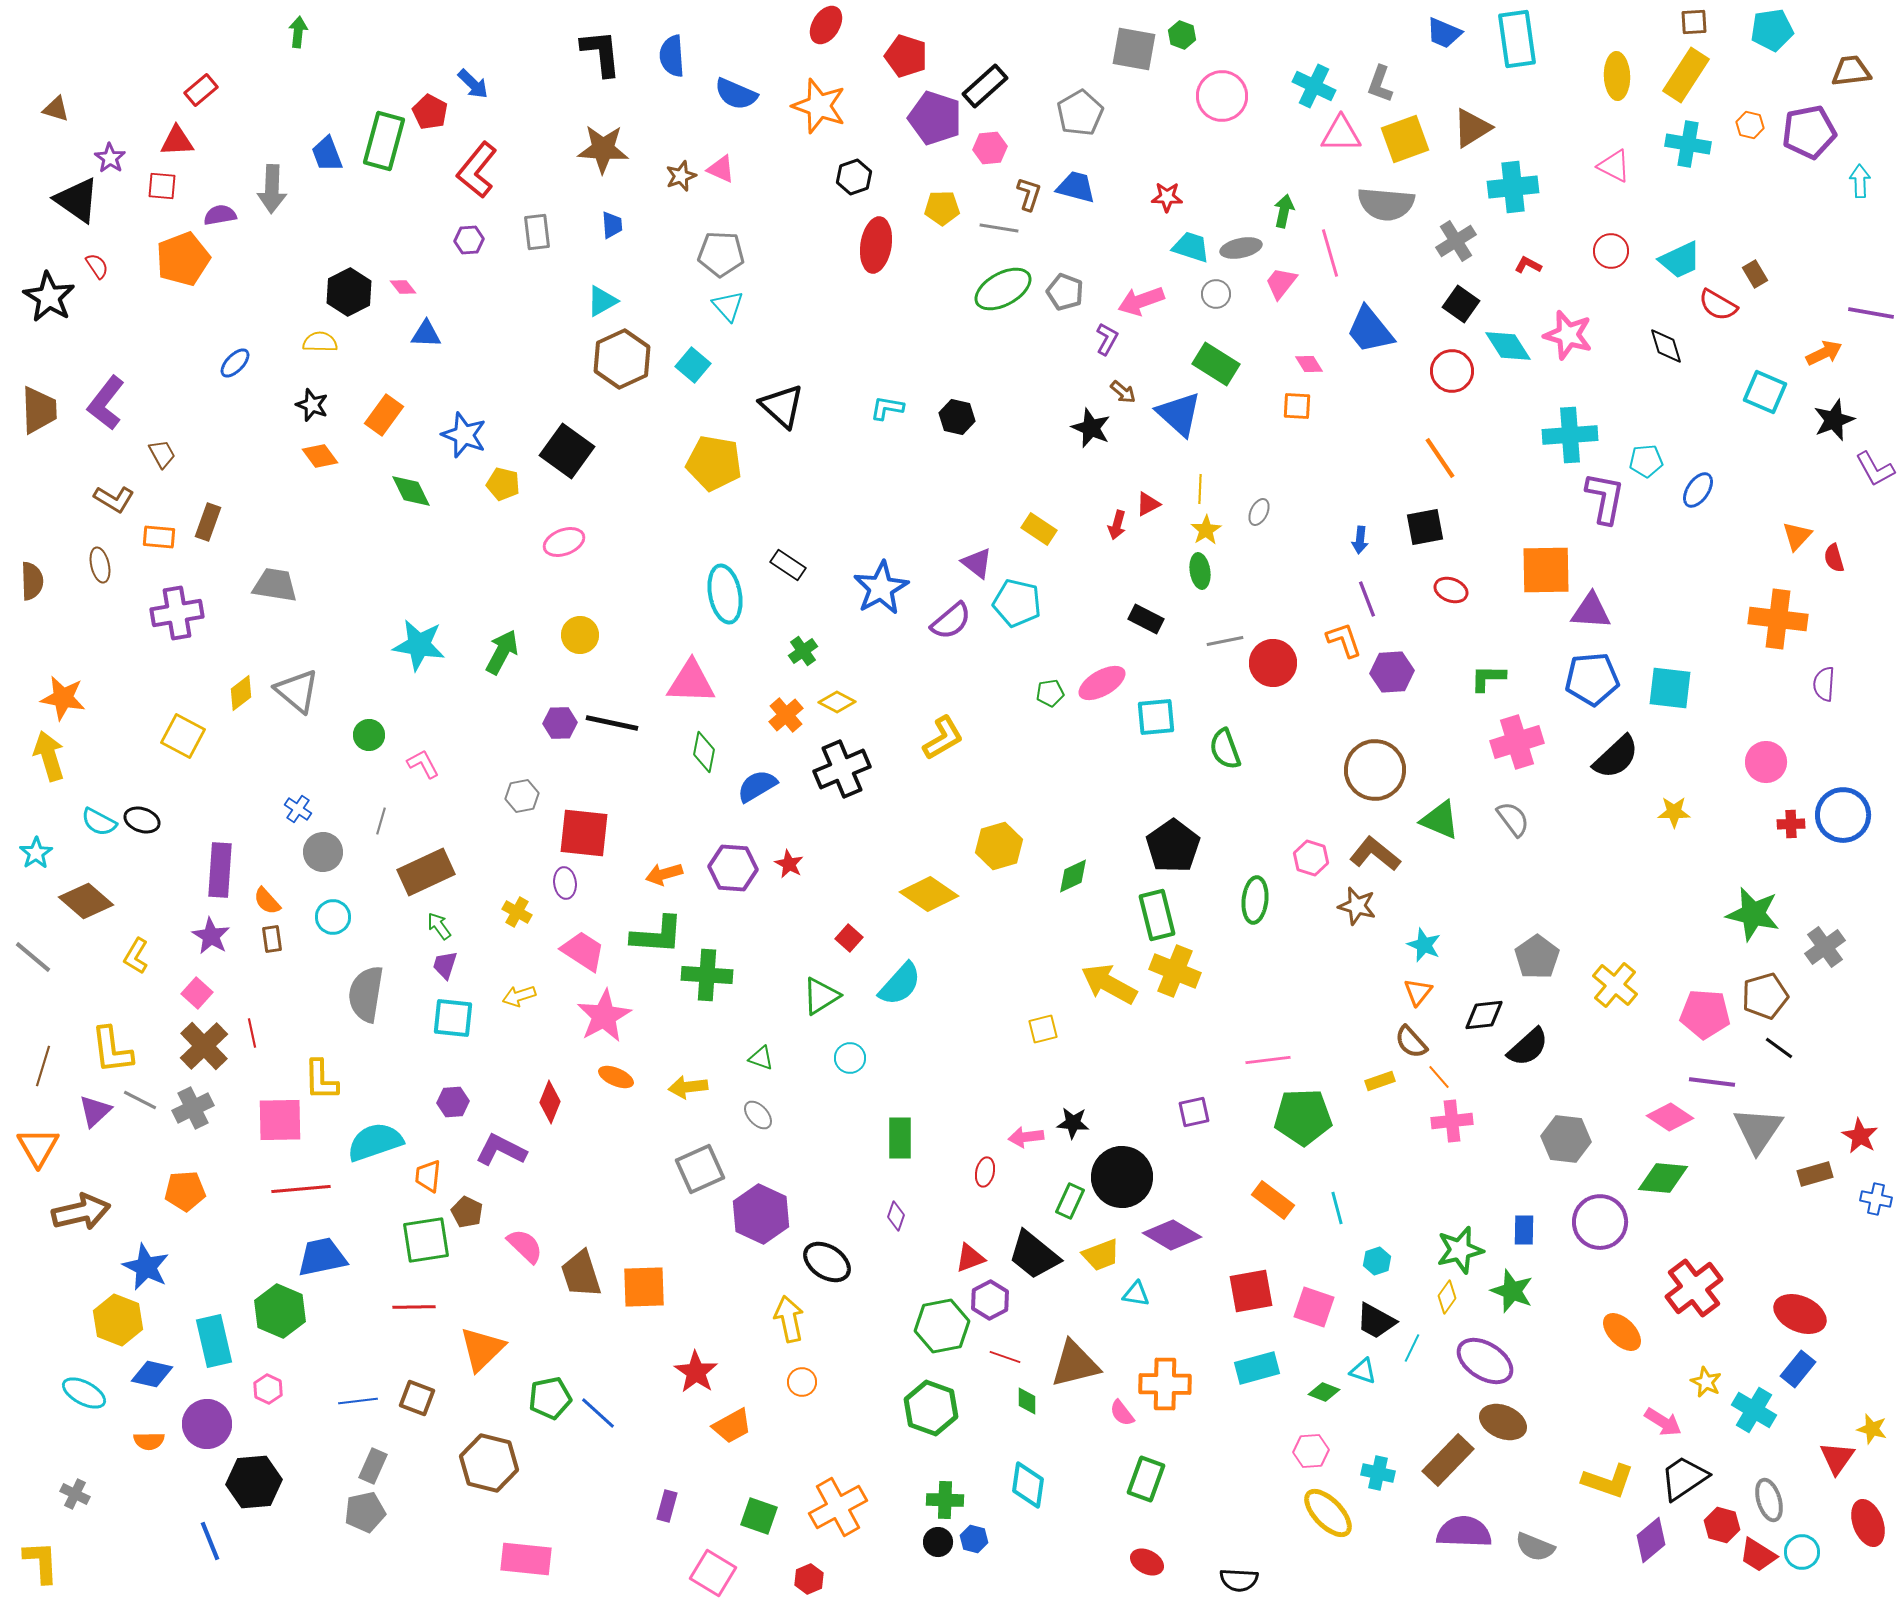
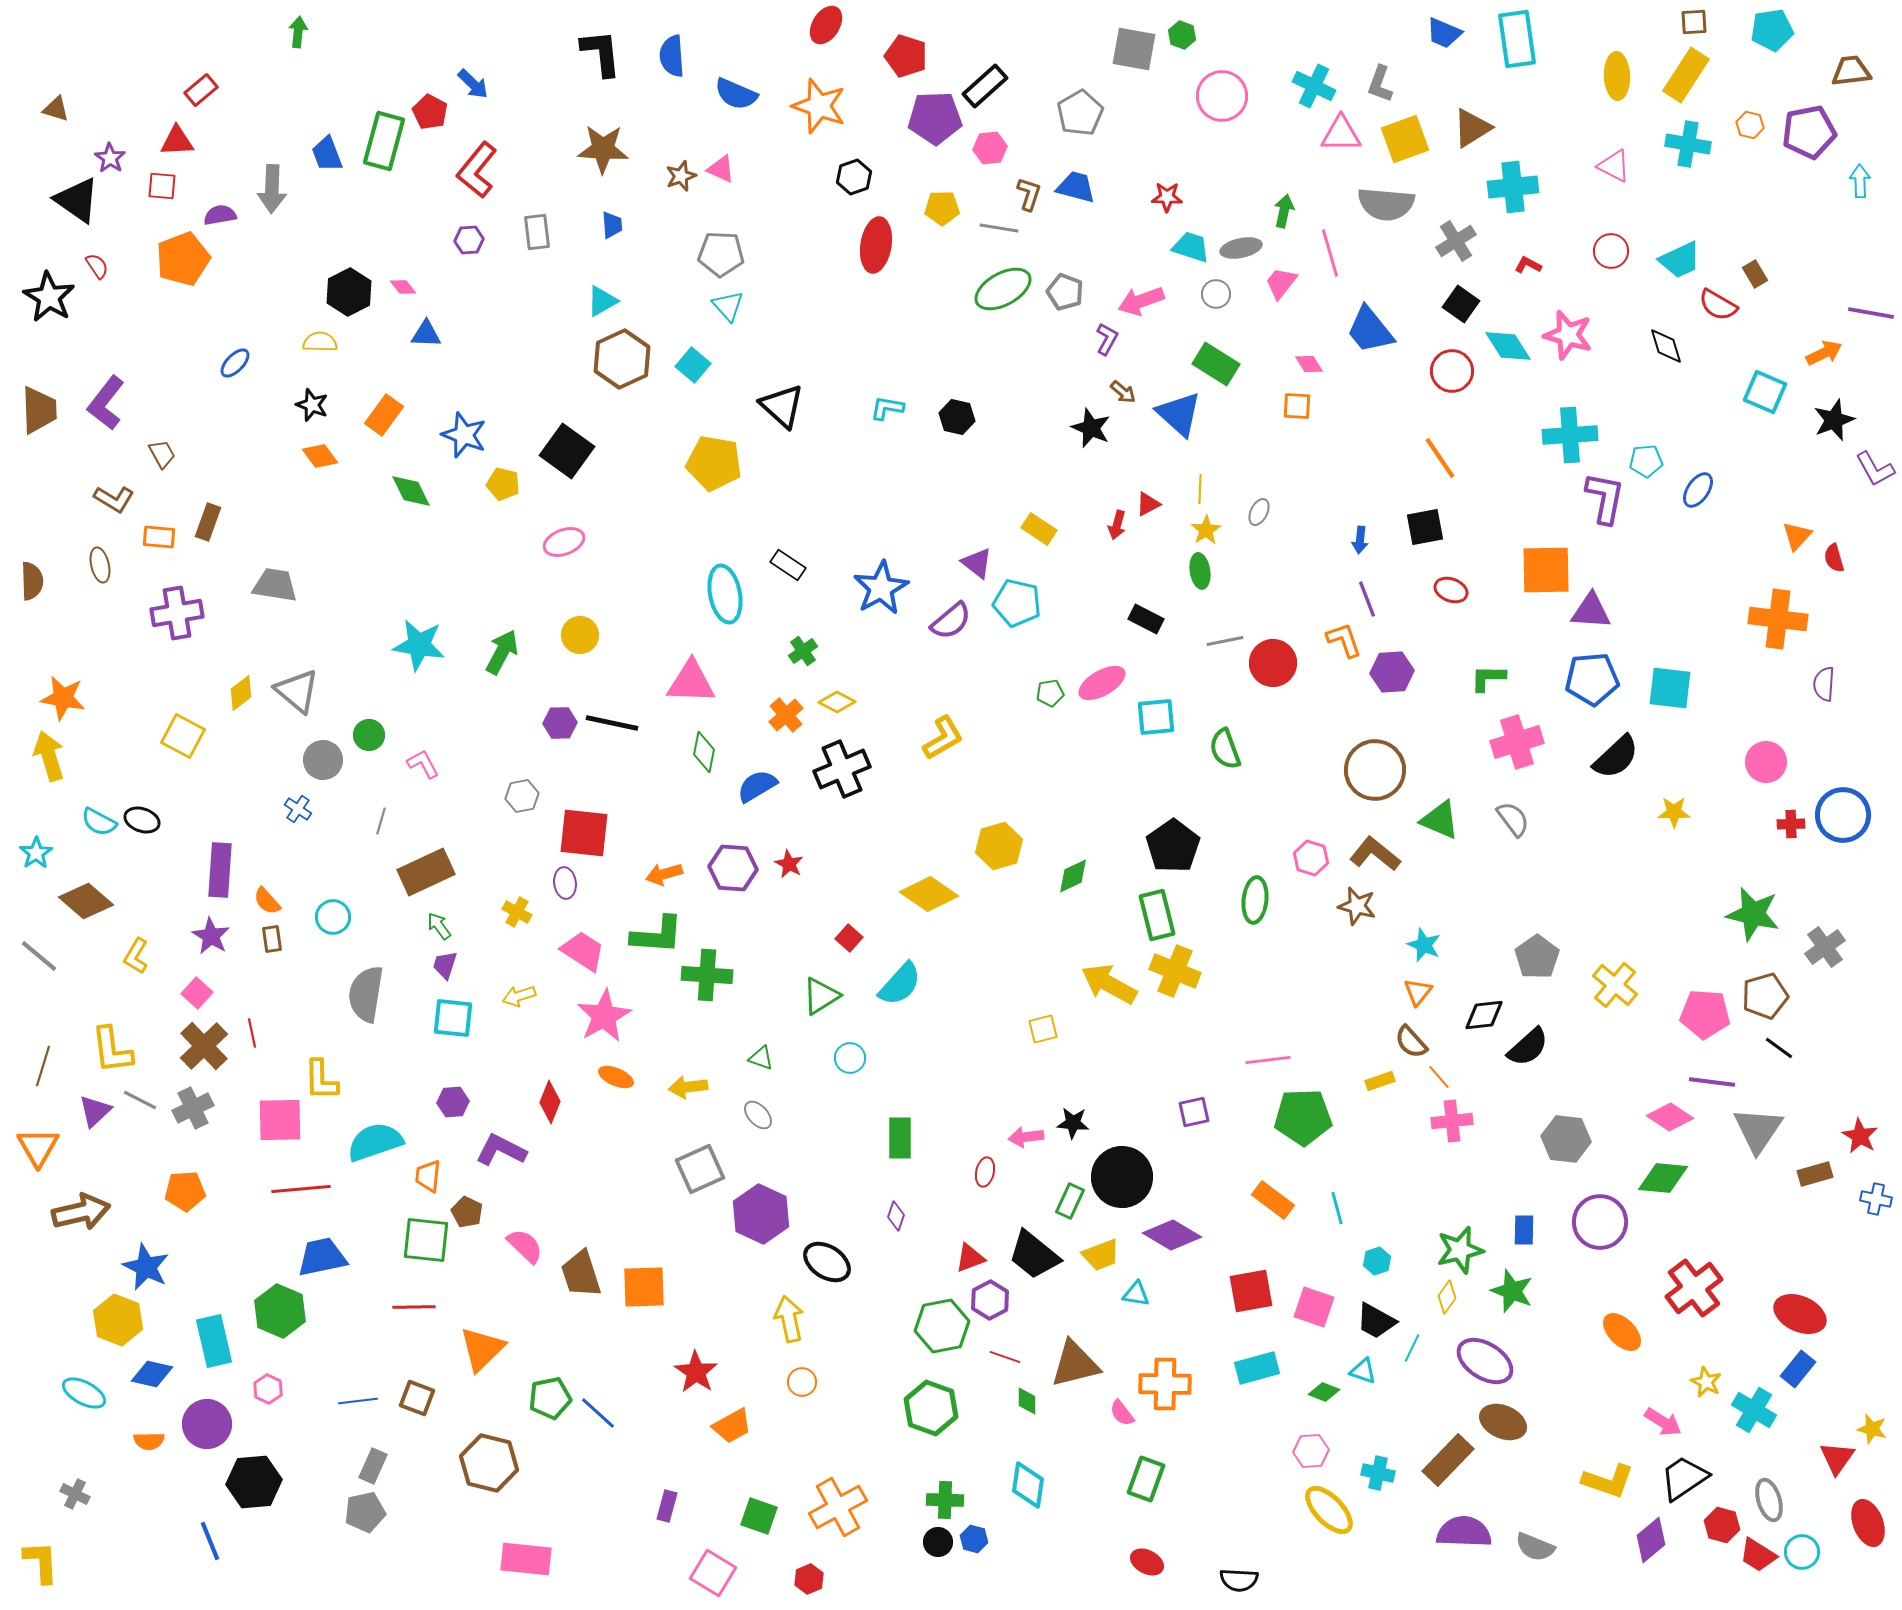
purple pentagon at (935, 118): rotated 20 degrees counterclockwise
gray circle at (323, 852): moved 92 px up
gray line at (33, 957): moved 6 px right, 1 px up
green square at (426, 1240): rotated 15 degrees clockwise
yellow ellipse at (1328, 1513): moved 1 px right, 3 px up
